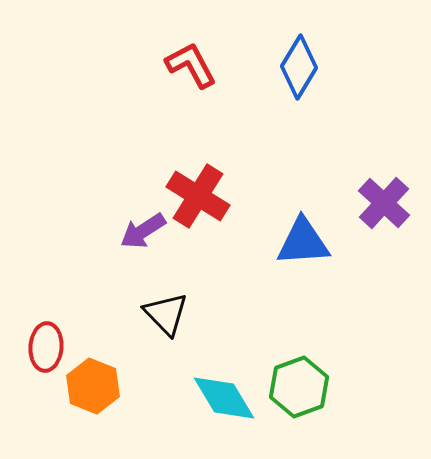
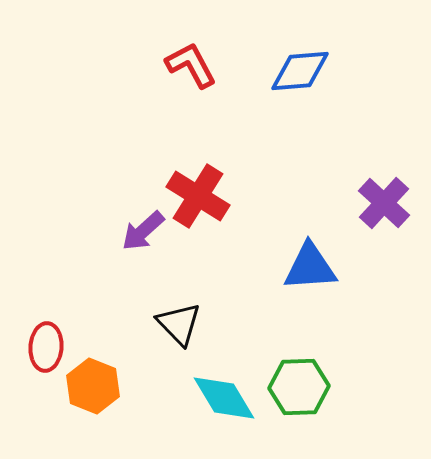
blue diamond: moved 1 px right, 4 px down; rotated 54 degrees clockwise
purple arrow: rotated 9 degrees counterclockwise
blue triangle: moved 7 px right, 25 px down
black triangle: moved 13 px right, 10 px down
green hexagon: rotated 18 degrees clockwise
